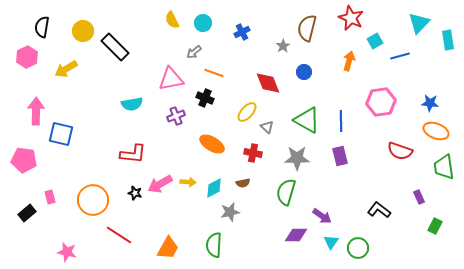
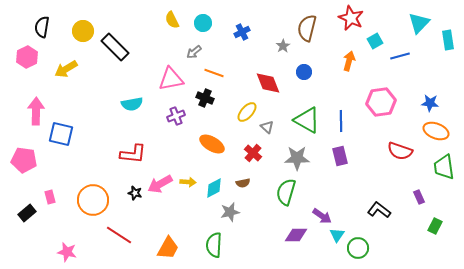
red cross at (253, 153): rotated 30 degrees clockwise
cyan triangle at (331, 242): moved 6 px right, 7 px up
